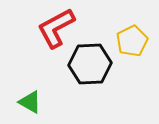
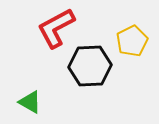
black hexagon: moved 2 px down
